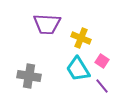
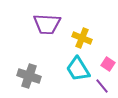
yellow cross: moved 1 px right
pink square: moved 6 px right, 3 px down
gray cross: rotated 10 degrees clockwise
